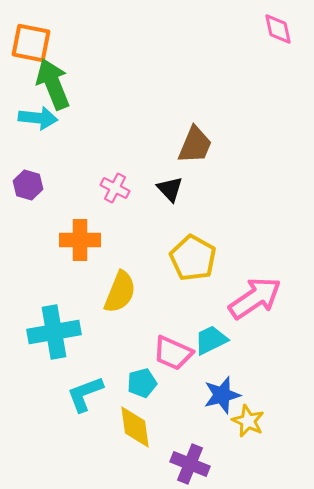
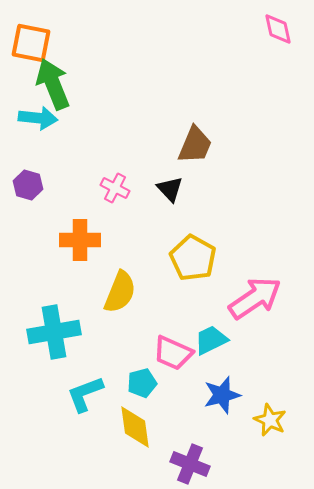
yellow star: moved 22 px right, 1 px up
